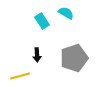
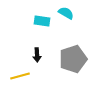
cyan rectangle: rotated 49 degrees counterclockwise
gray pentagon: moved 1 px left, 1 px down
